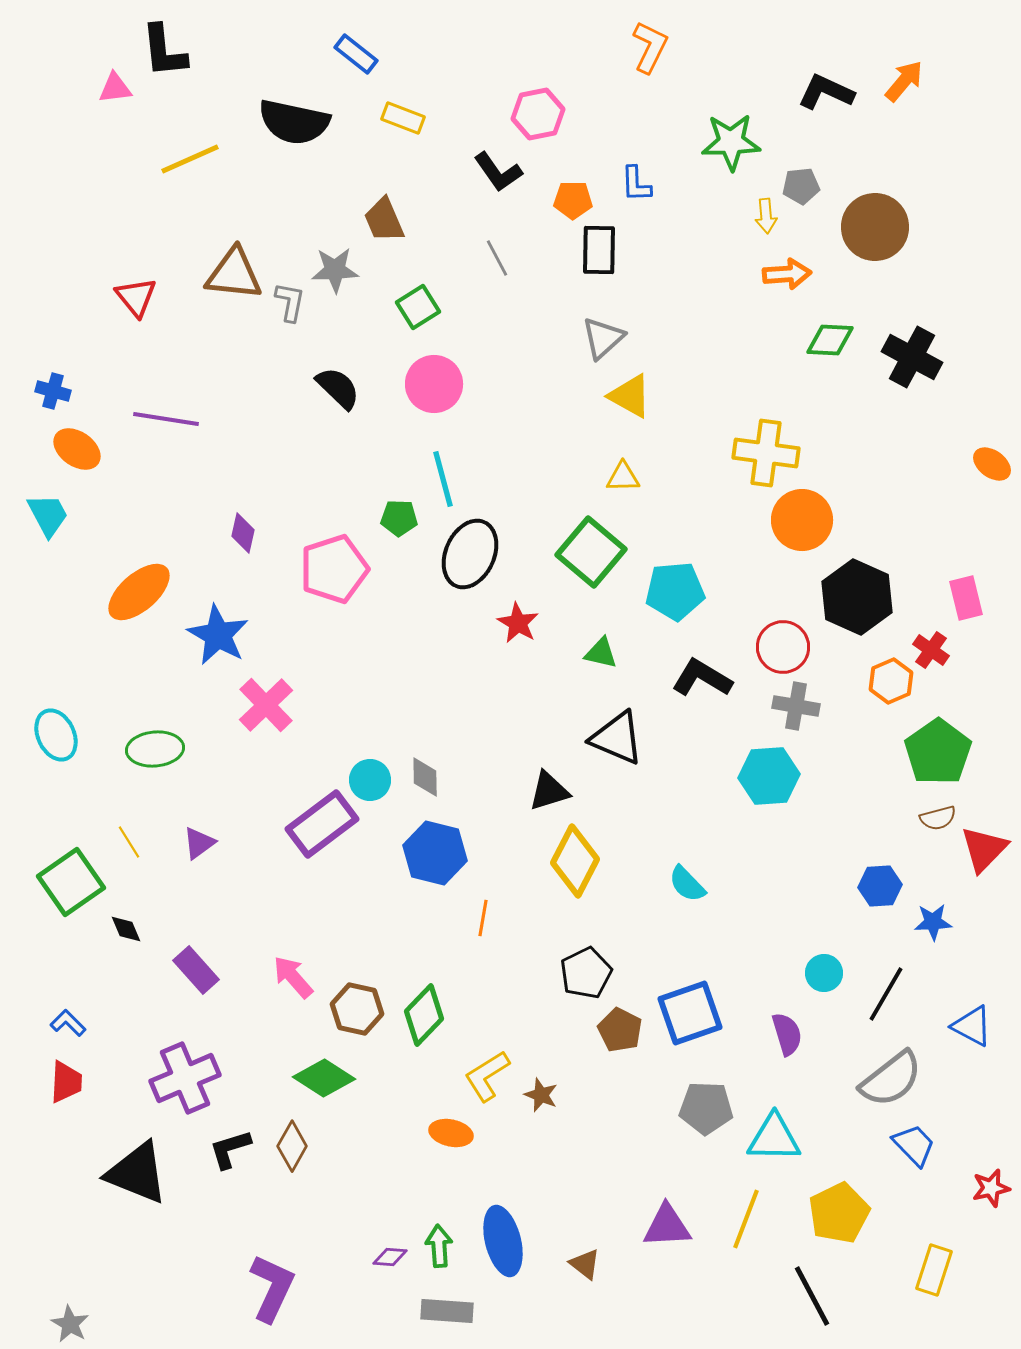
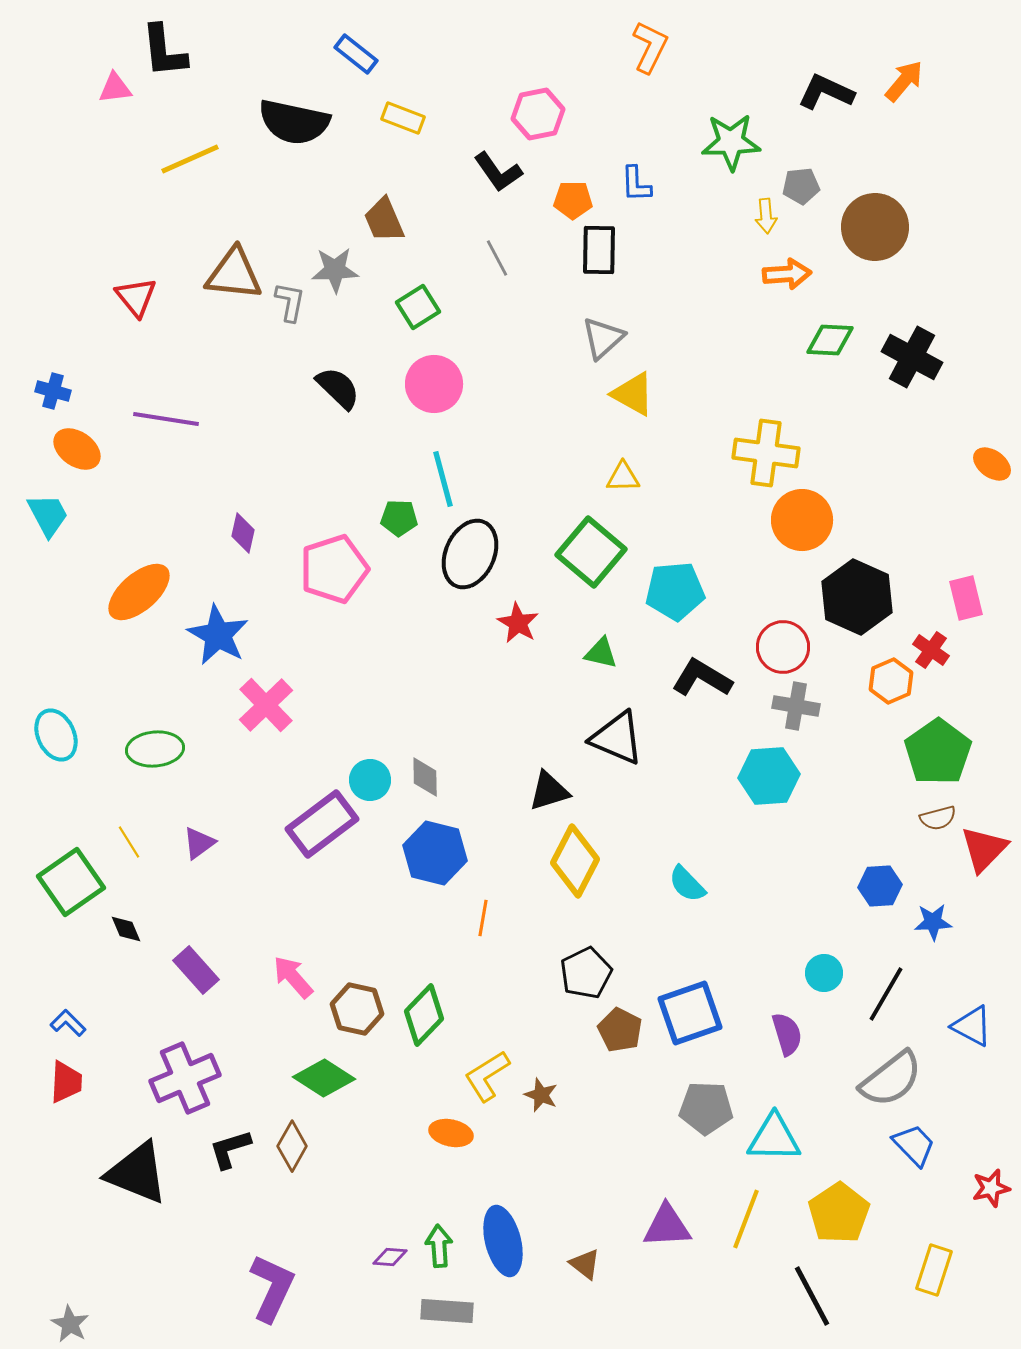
yellow triangle at (630, 396): moved 3 px right, 2 px up
yellow pentagon at (839, 1213): rotated 8 degrees counterclockwise
